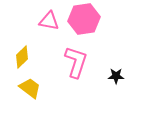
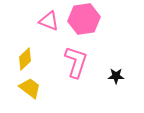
pink triangle: rotated 10 degrees clockwise
yellow diamond: moved 3 px right, 2 px down
